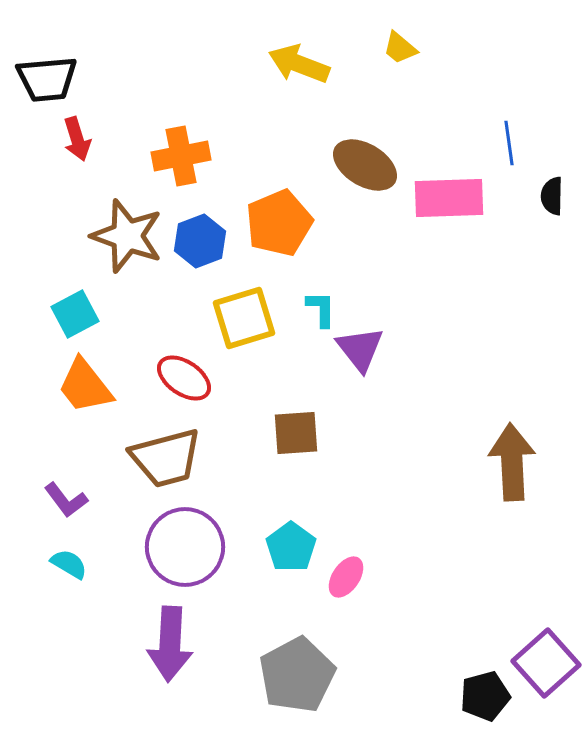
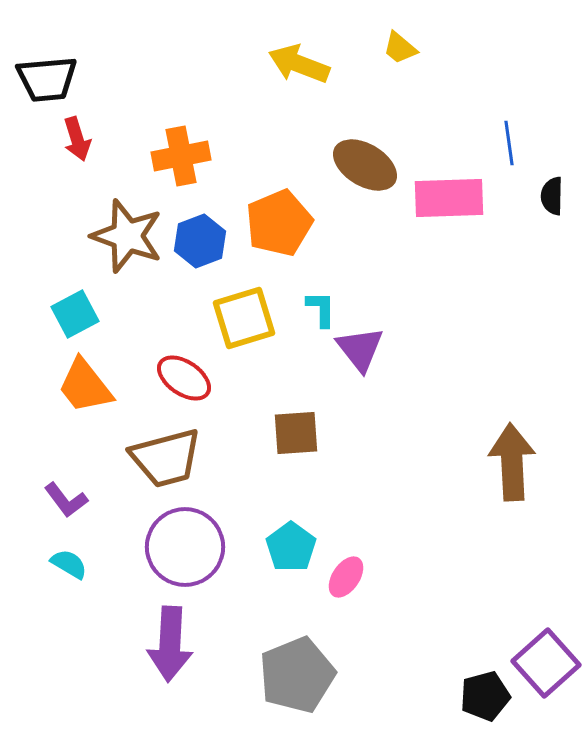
gray pentagon: rotated 6 degrees clockwise
